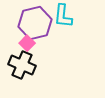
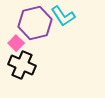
cyan L-shape: rotated 40 degrees counterclockwise
pink square: moved 11 px left
